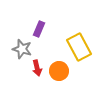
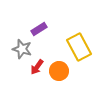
purple rectangle: rotated 35 degrees clockwise
red arrow: moved 1 px up; rotated 49 degrees clockwise
